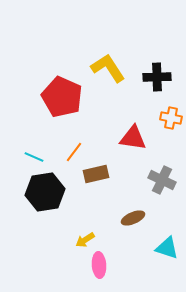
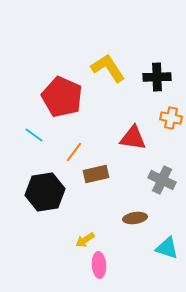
cyan line: moved 22 px up; rotated 12 degrees clockwise
brown ellipse: moved 2 px right; rotated 15 degrees clockwise
